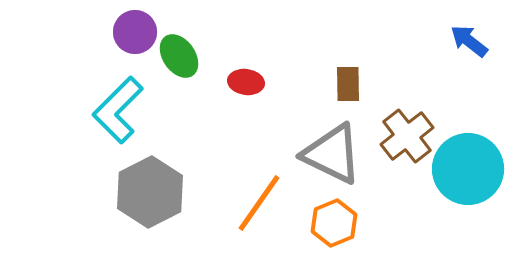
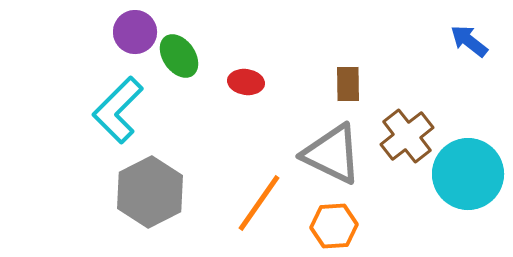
cyan circle: moved 5 px down
orange hexagon: moved 3 px down; rotated 18 degrees clockwise
